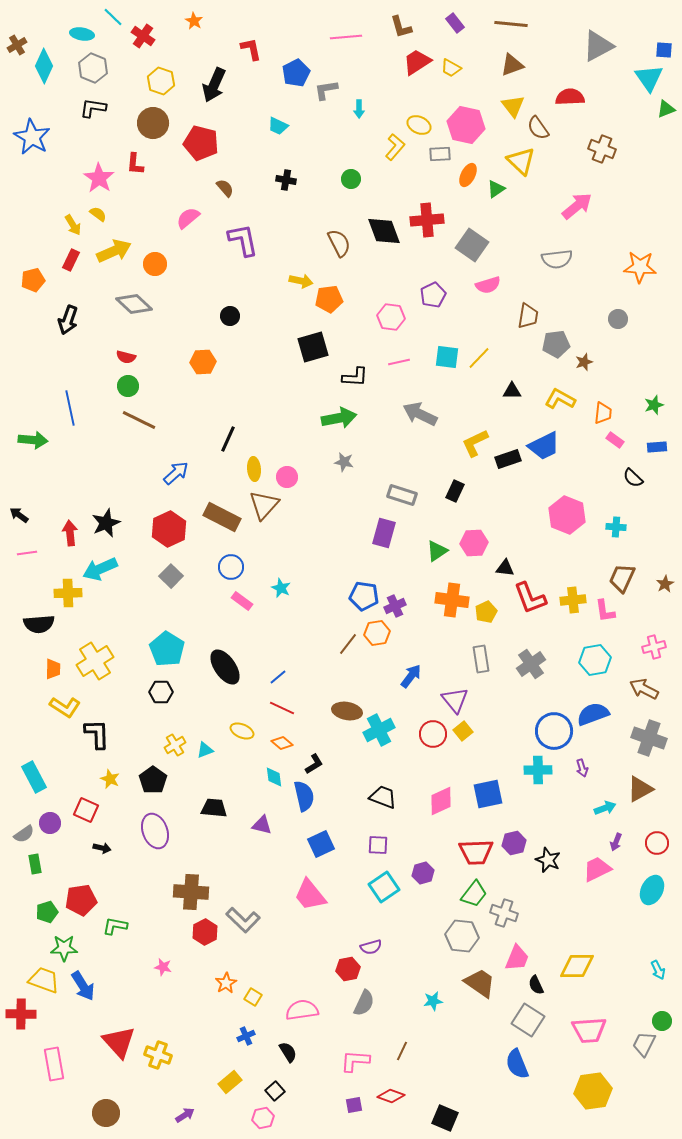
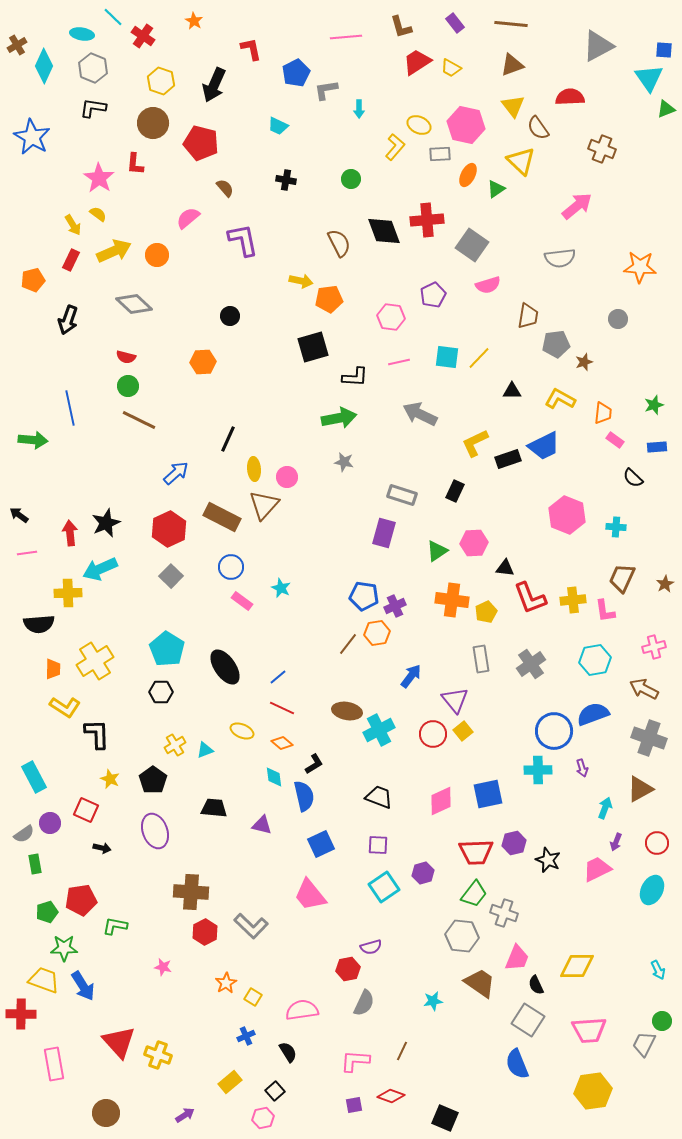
gray semicircle at (557, 259): moved 3 px right, 1 px up
orange circle at (155, 264): moved 2 px right, 9 px up
black trapezoid at (383, 797): moved 4 px left
cyan arrow at (605, 808): rotated 50 degrees counterclockwise
gray L-shape at (243, 920): moved 8 px right, 6 px down
